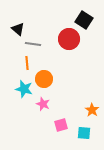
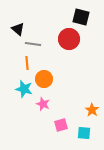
black square: moved 3 px left, 3 px up; rotated 18 degrees counterclockwise
